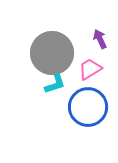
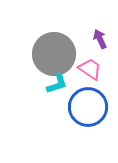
gray circle: moved 2 px right, 1 px down
pink trapezoid: rotated 65 degrees clockwise
cyan L-shape: moved 2 px right
